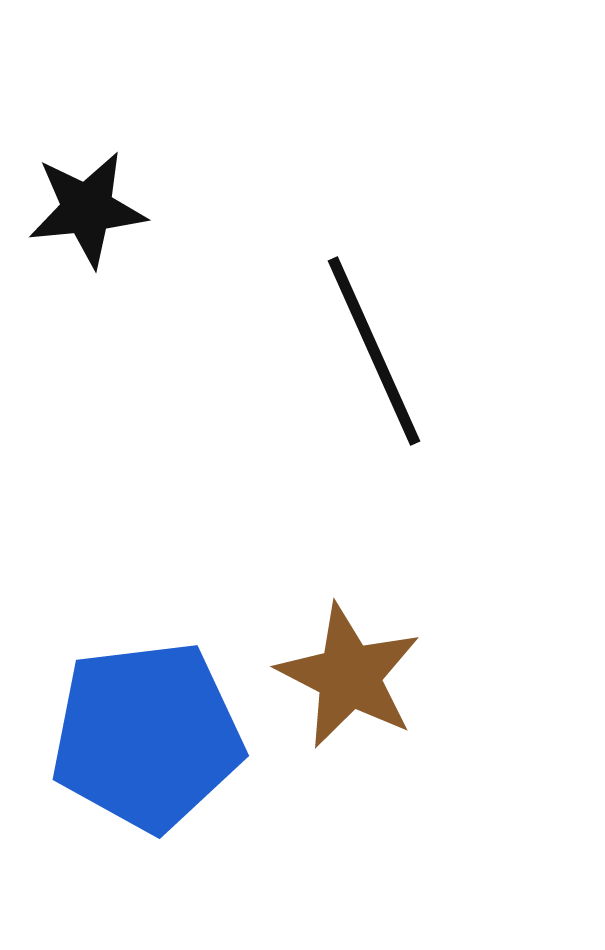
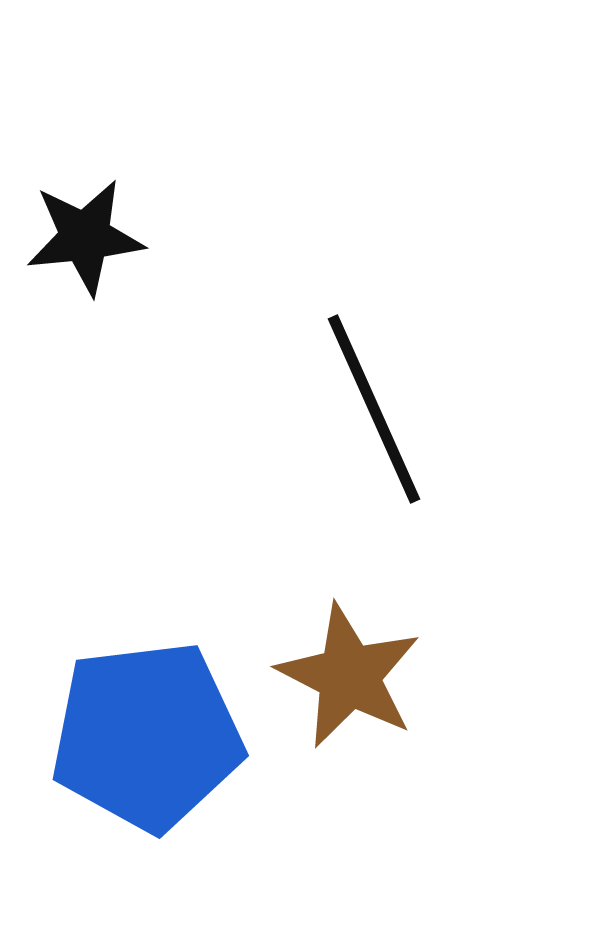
black star: moved 2 px left, 28 px down
black line: moved 58 px down
